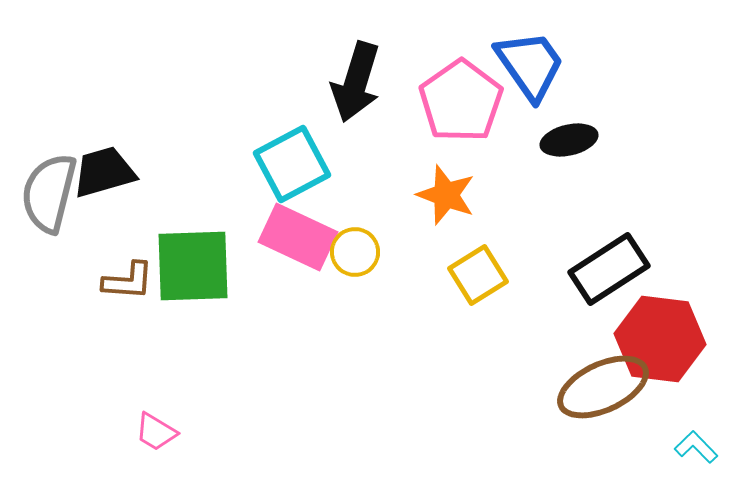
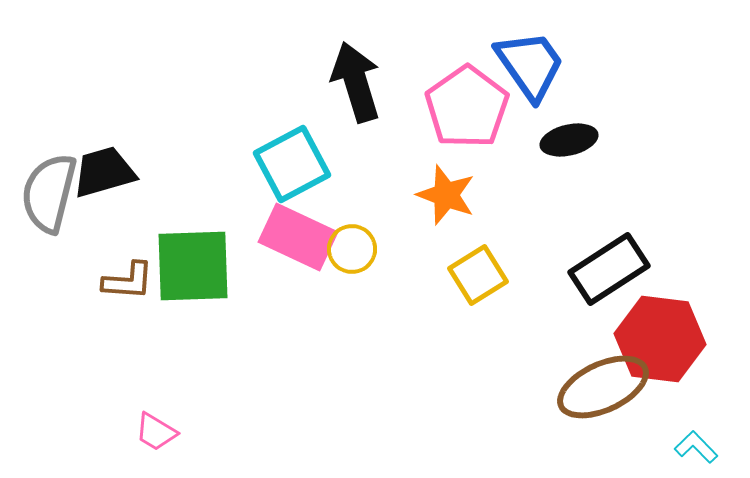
black arrow: rotated 146 degrees clockwise
pink pentagon: moved 6 px right, 6 px down
yellow circle: moved 3 px left, 3 px up
